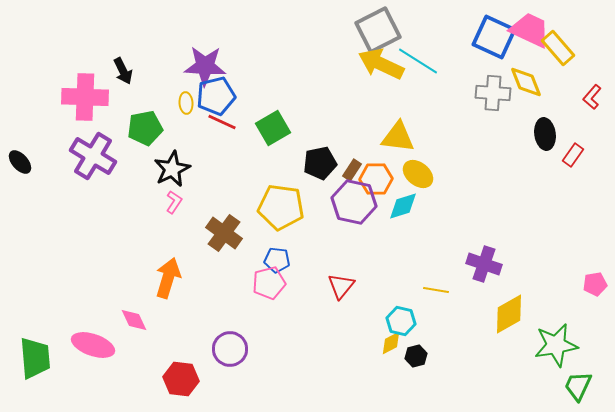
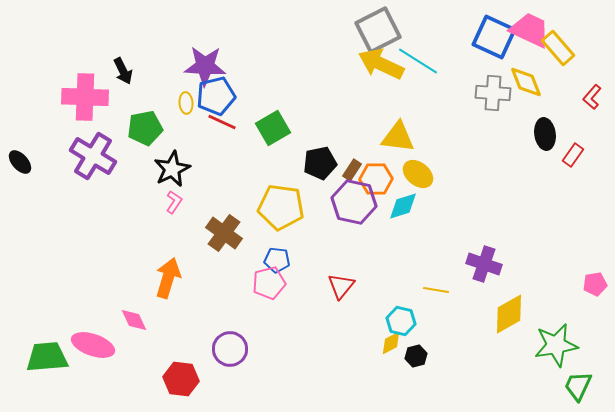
green trapezoid at (35, 358): moved 12 px right, 1 px up; rotated 90 degrees counterclockwise
